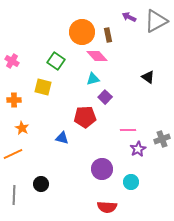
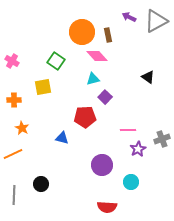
yellow square: rotated 24 degrees counterclockwise
purple circle: moved 4 px up
